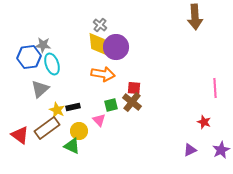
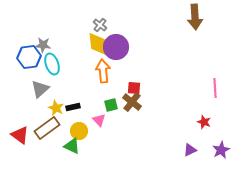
orange arrow: moved 3 px up; rotated 105 degrees counterclockwise
yellow star: moved 1 px left, 2 px up
